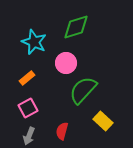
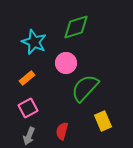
green semicircle: moved 2 px right, 2 px up
yellow rectangle: rotated 24 degrees clockwise
